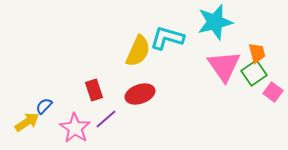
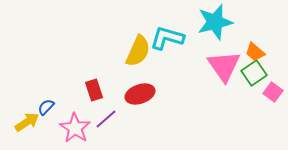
orange trapezoid: moved 2 px left, 1 px up; rotated 145 degrees clockwise
blue semicircle: moved 2 px right, 1 px down
